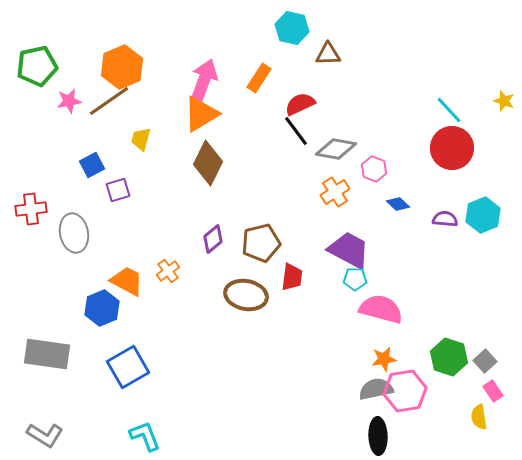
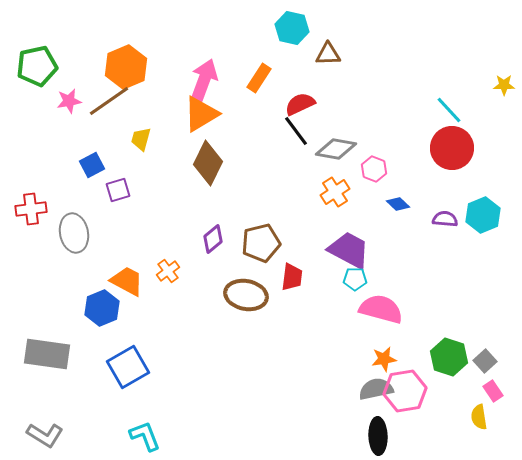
orange hexagon at (122, 67): moved 4 px right
yellow star at (504, 101): moved 16 px up; rotated 20 degrees counterclockwise
